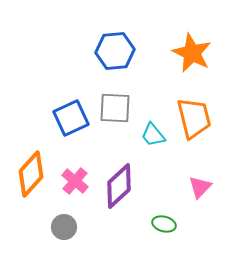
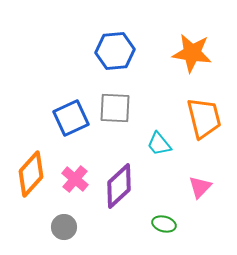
orange star: rotated 18 degrees counterclockwise
orange trapezoid: moved 10 px right
cyan trapezoid: moved 6 px right, 9 px down
pink cross: moved 2 px up
